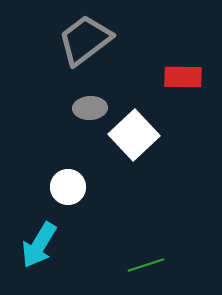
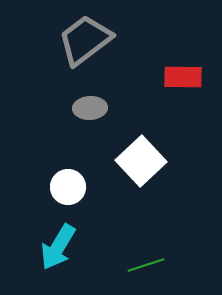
white square: moved 7 px right, 26 px down
cyan arrow: moved 19 px right, 2 px down
